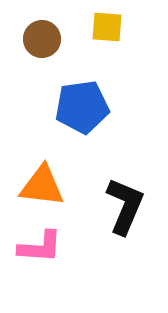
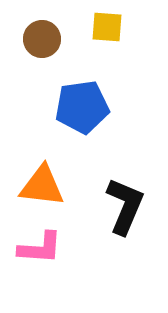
pink L-shape: moved 1 px down
